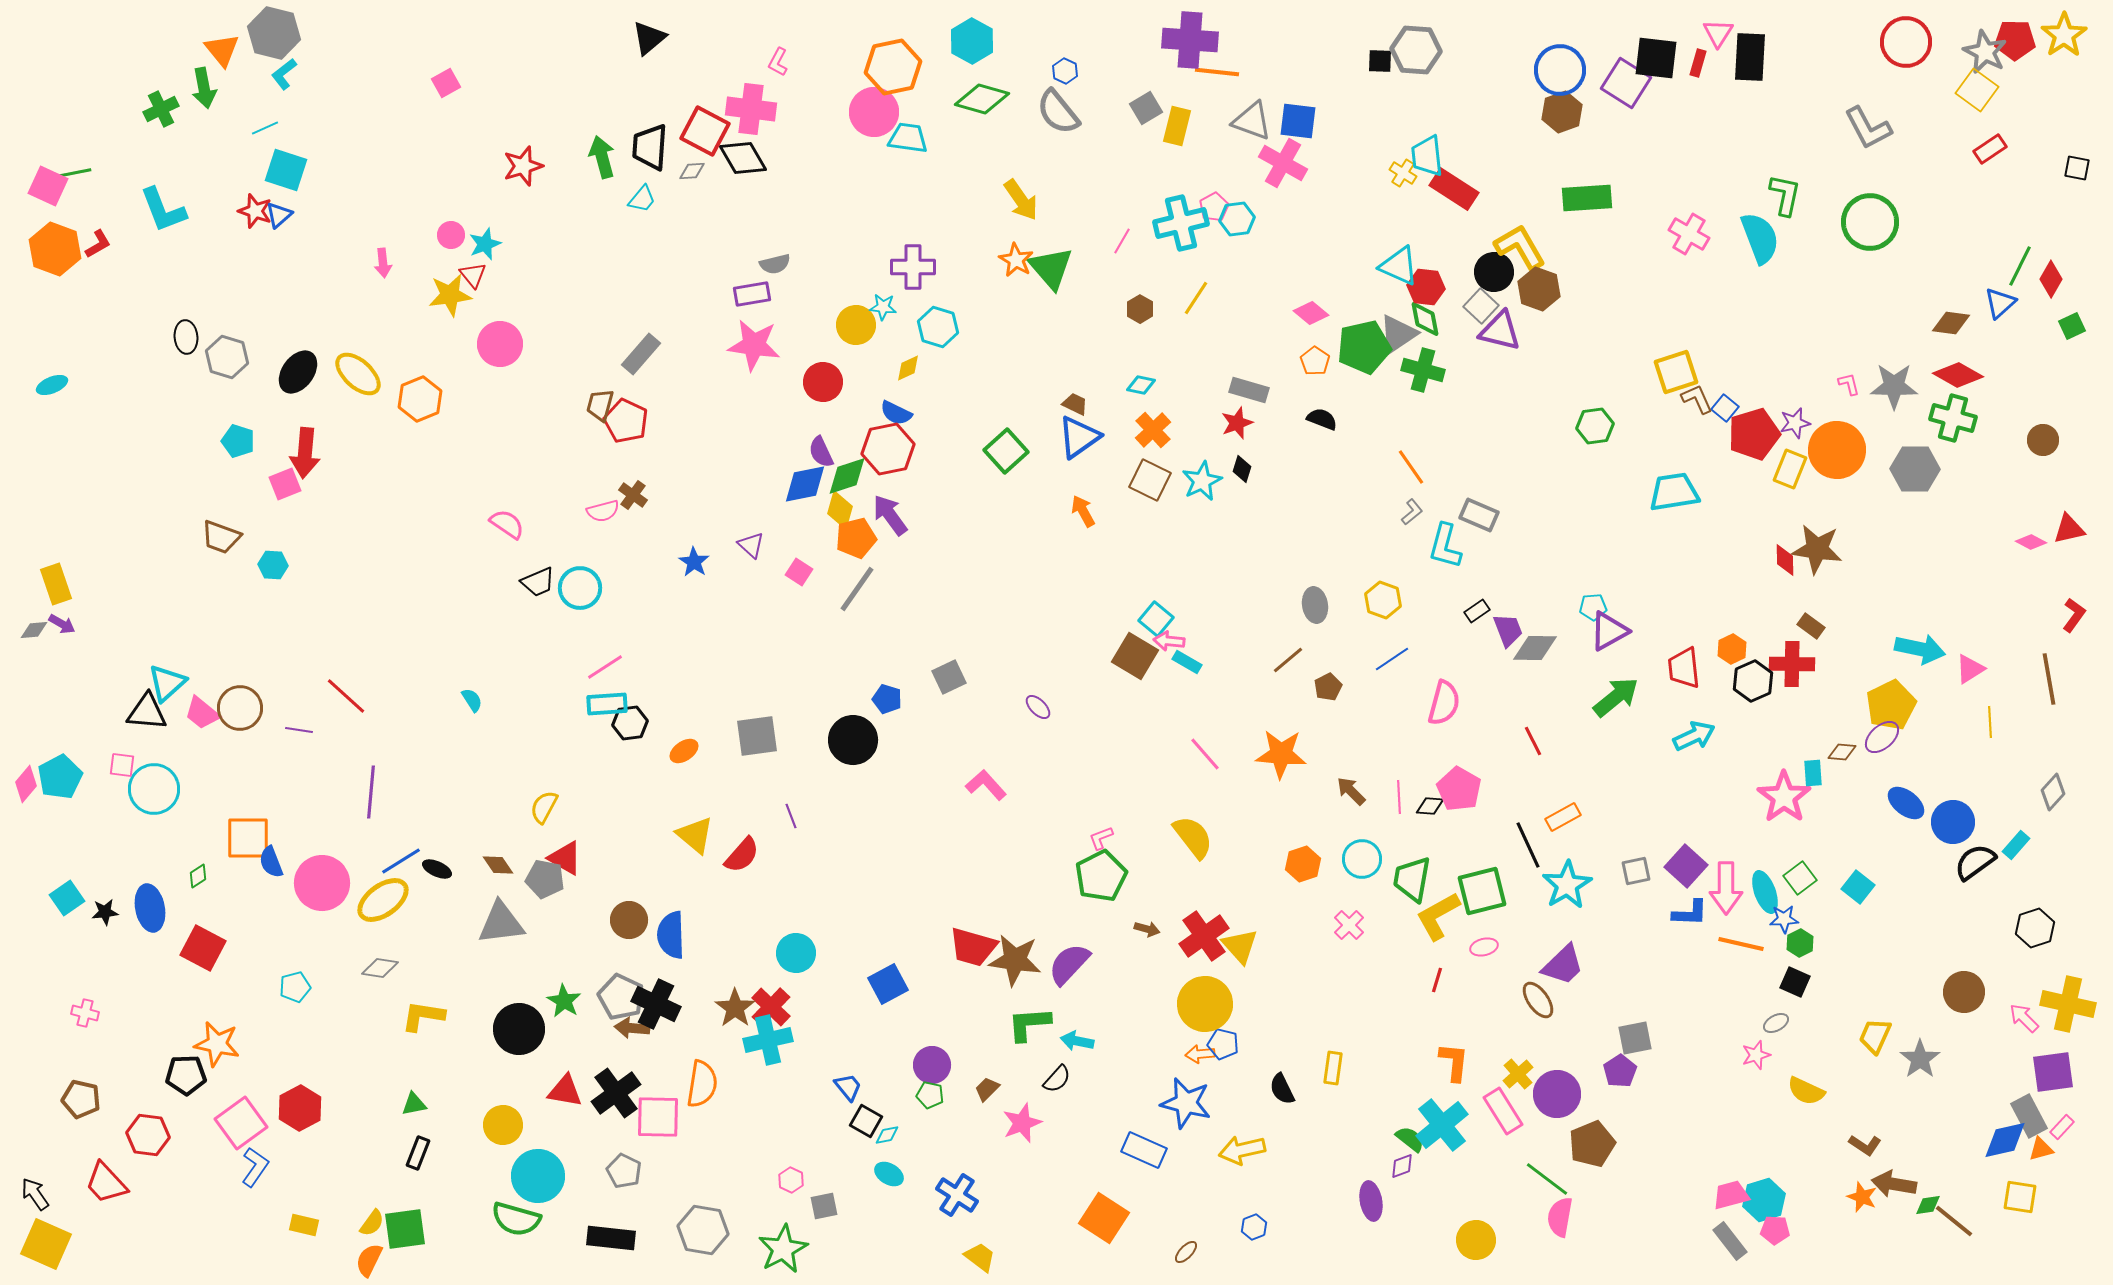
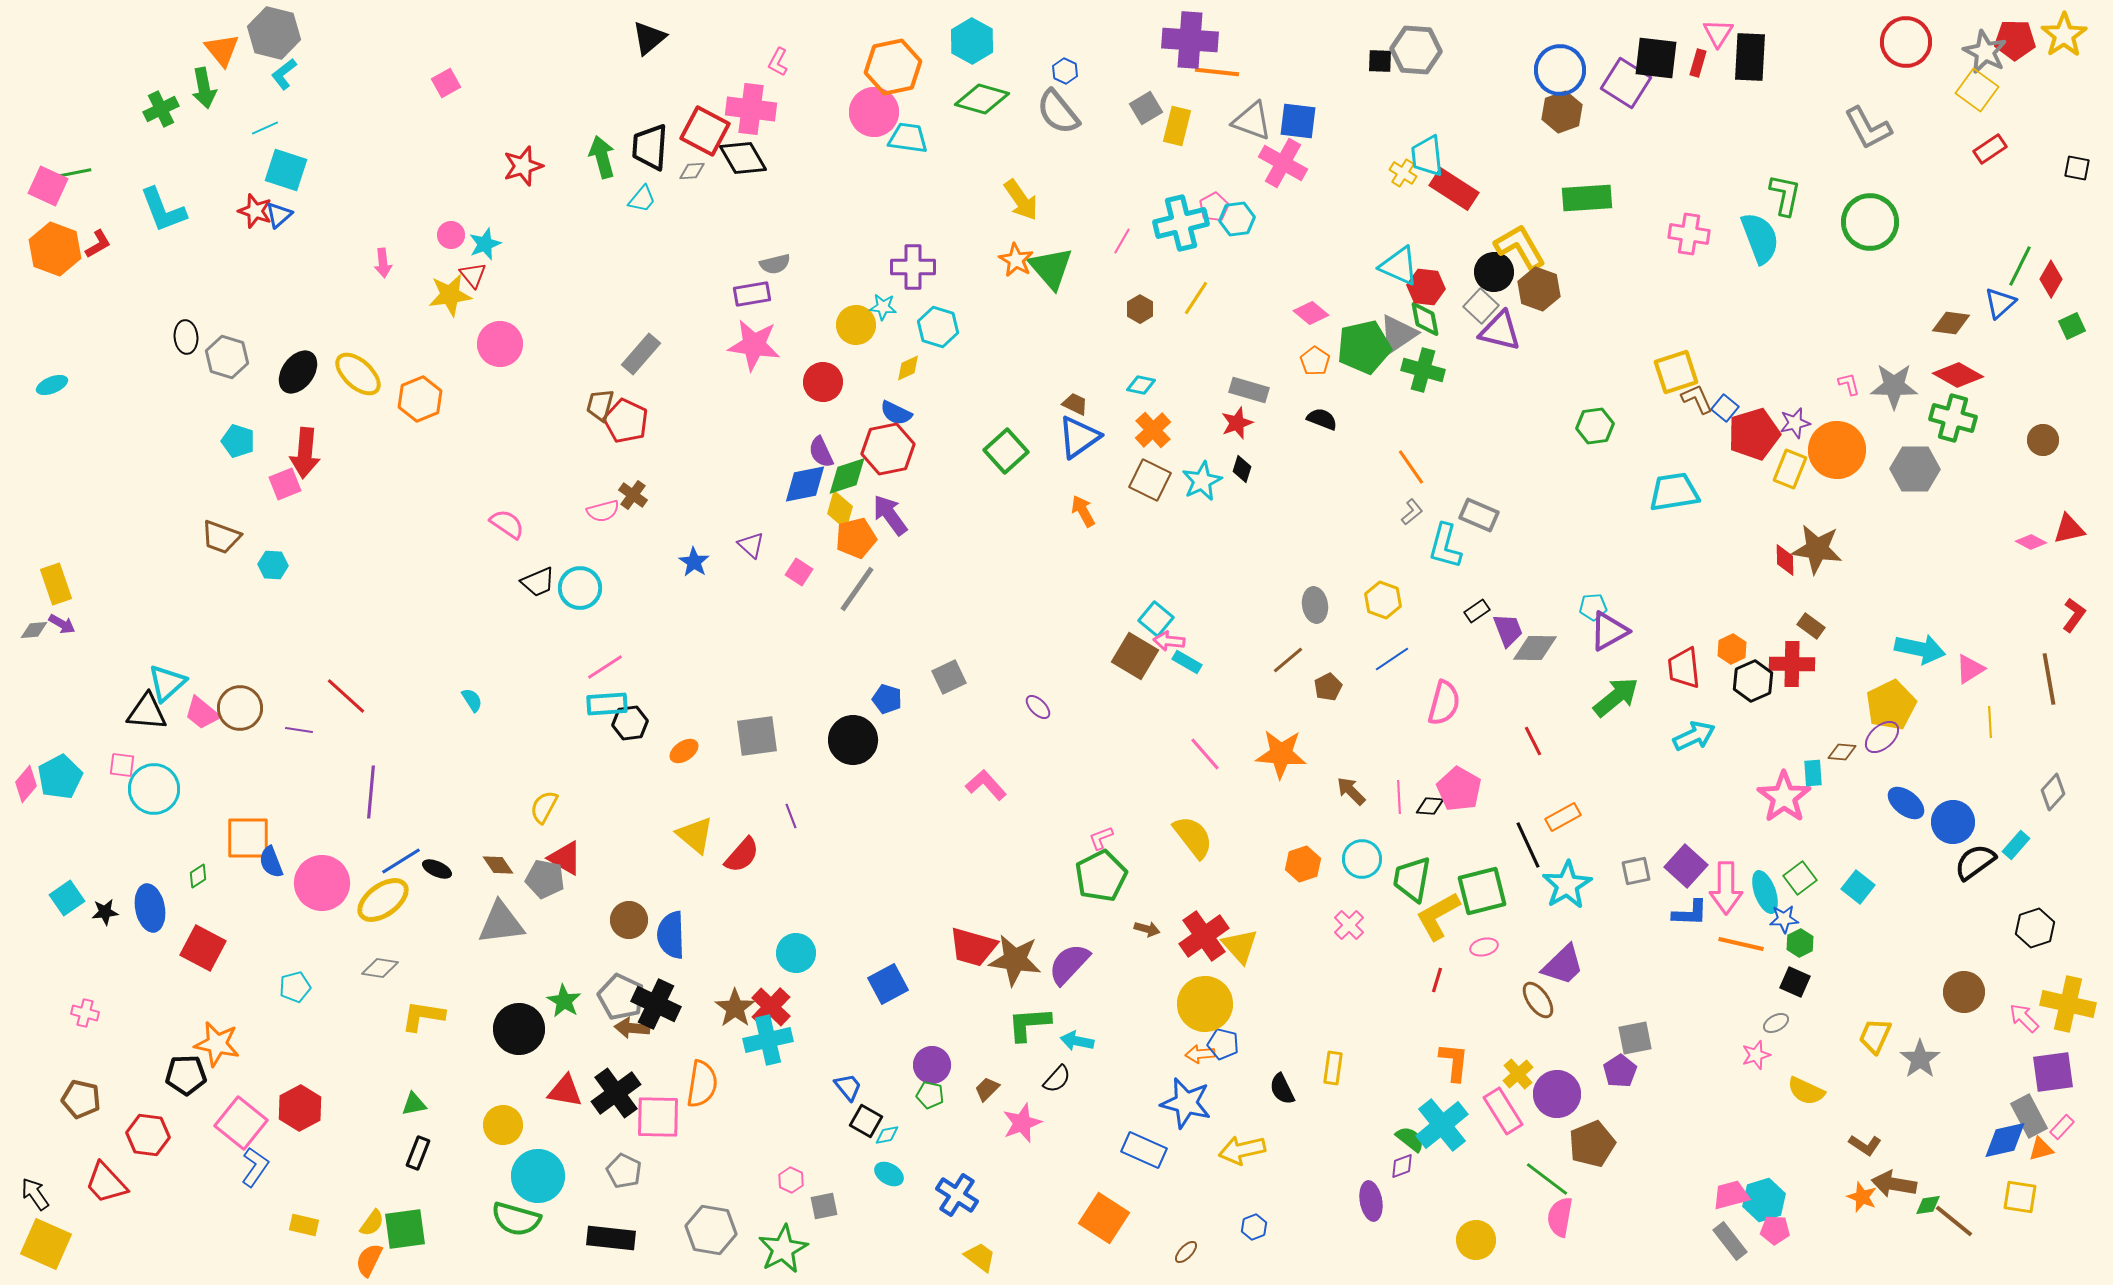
pink cross at (1689, 234): rotated 21 degrees counterclockwise
pink square at (241, 1123): rotated 15 degrees counterclockwise
gray hexagon at (703, 1230): moved 8 px right
